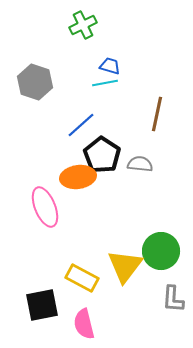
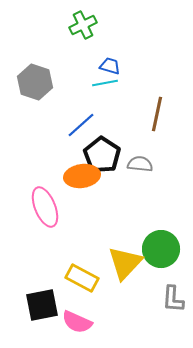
orange ellipse: moved 4 px right, 1 px up
green circle: moved 2 px up
yellow triangle: moved 3 px up; rotated 6 degrees clockwise
pink semicircle: moved 7 px left, 2 px up; rotated 52 degrees counterclockwise
